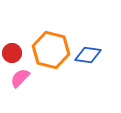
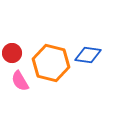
orange hexagon: moved 13 px down
pink semicircle: moved 3 px down; rotated 75 degrees counterclockwise
